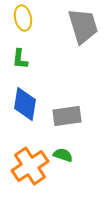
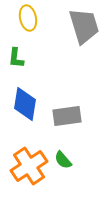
yellow ellipse: moved 5 px right
gray trapezoid: moved 1 px right
green L-shape: moved 4 px left, 1 px up
green semicircle: moved 5 px down; rotated 150 degrees counterclockwise
orange cross: moved 1 px left
